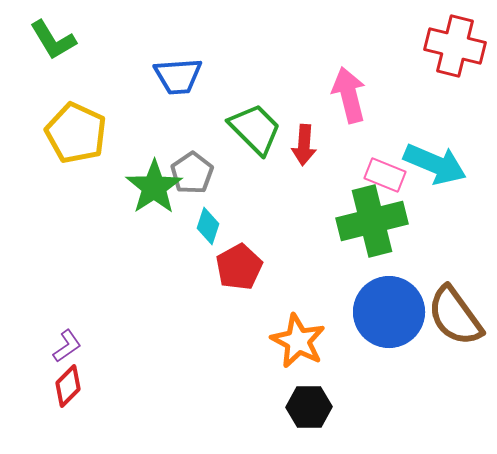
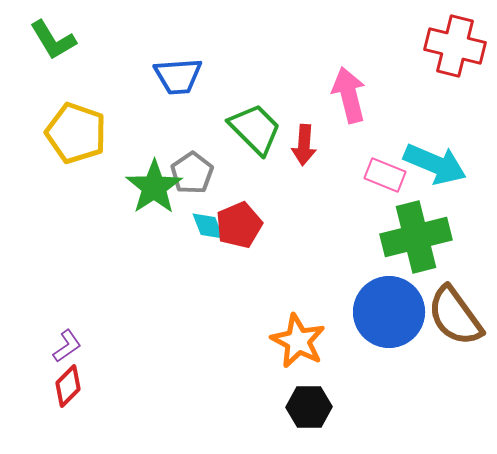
yellow pentagon: rotated 6 degrees counterclockwise
green cross: moved 44 px right, 16 px down
cyan diamond: rotated 39 degrees counterclockwise
red pentagon: moved 42 px up; rotated 6 degrees clockwise
